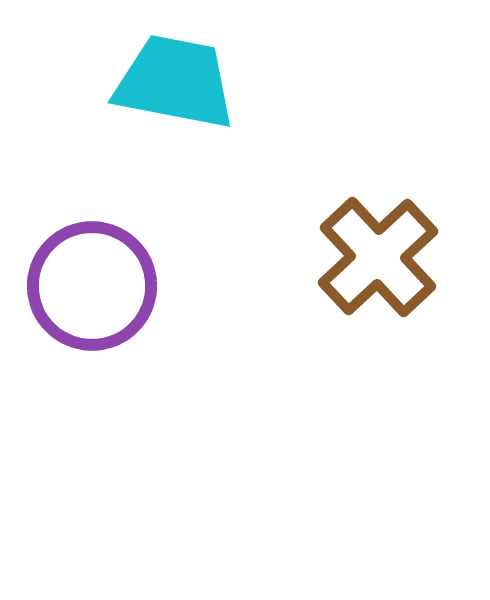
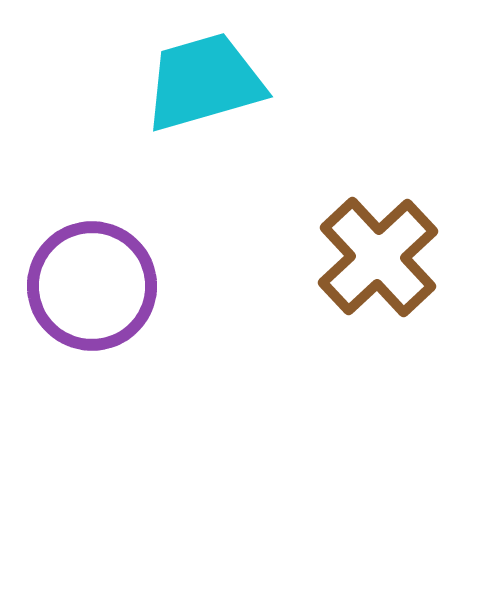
cyan trapezoid: moved 29 px right; rotated 27 degrees counterclockwise
